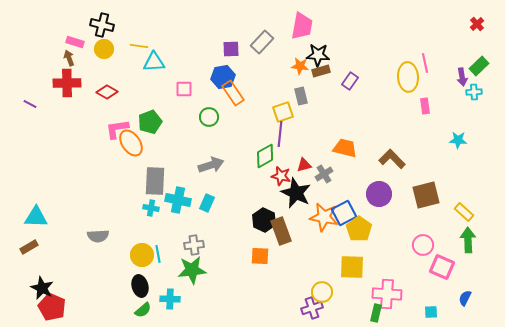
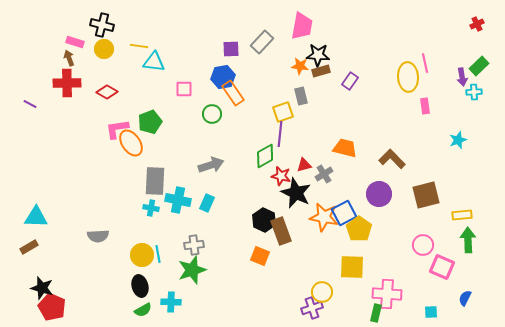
red cross at (477, 24): rotated 16 degrees clockwise
cyan triangle at (154, 62): rotated 10 degrees clockwise
green circle at (209, 117): moved 3 px right, 3 px up
cyan star at (458, 140): rotated 24 degrees counterclockwise
yellow rectangle at (464, 212): moved 2 px left, 3 px down; rotated 48 degrees counterclockwise
orange square at (260, 256): rotated 18 degrees clockwise
green star at (192, 270): rotated 12 degrees counterclockwise
black star at (42, 288): rotated 10 degrees counterclockwise
cyan cross at (170, 299): moved 1 px right, 3 px down
green semicircle at (143, 310): rotated 12 degrees clockwise
